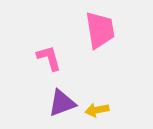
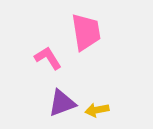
pink trapezoid: moved 14 px left, 2 px down
pink L-shape: moved 1 px left; rotated 16 degrees counterclockwise
